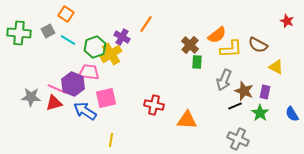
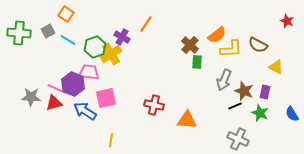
green star: rotated 12 degrees counterclockwise
